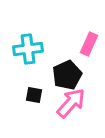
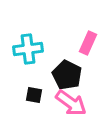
pink rectangle: moved 1 px left, 1 px up
black pentagon: rotated 20 degrees counterclockwise
pink arrow: rotated 84 degrees clockwise
